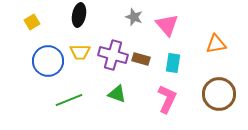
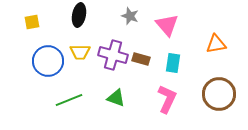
gray star: moved 4 px left, 1 px up
yellow square: rotated 21 degrees clockwise
green triangle: moved 1 px left, 4 px down
